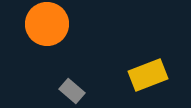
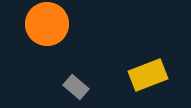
gray rectangle: moved 4 px right, 4 px up
